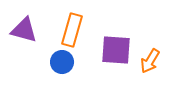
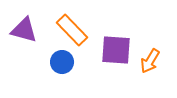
orange rectangle: rotated 60 degrees counterclockwise
